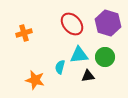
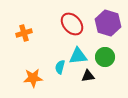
cyan triangle: moved 1 px left, 1 px down
orange star: moved 2 px left, 2 px up; rotated 18 degrees counterclockwise
